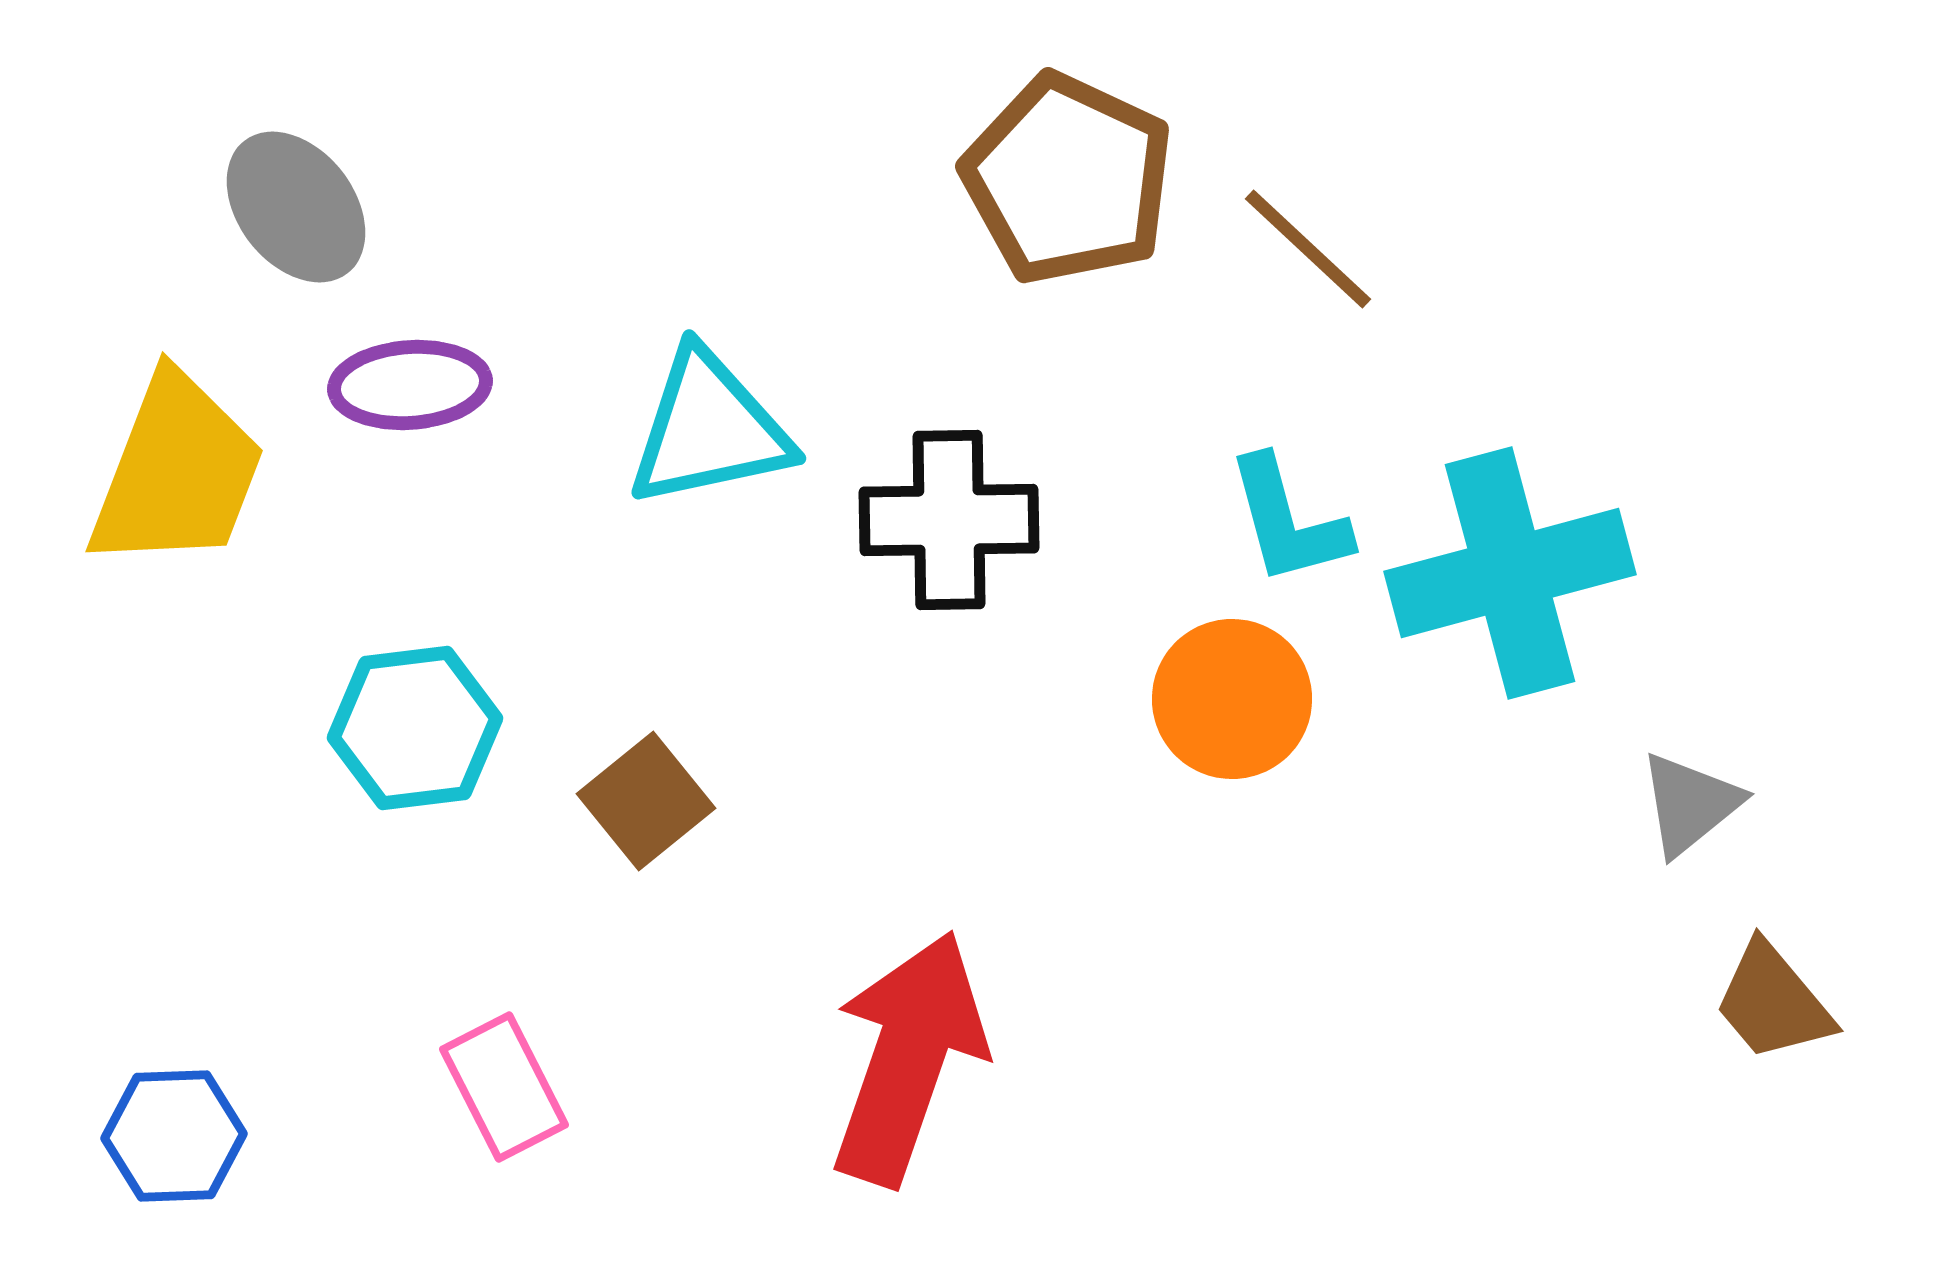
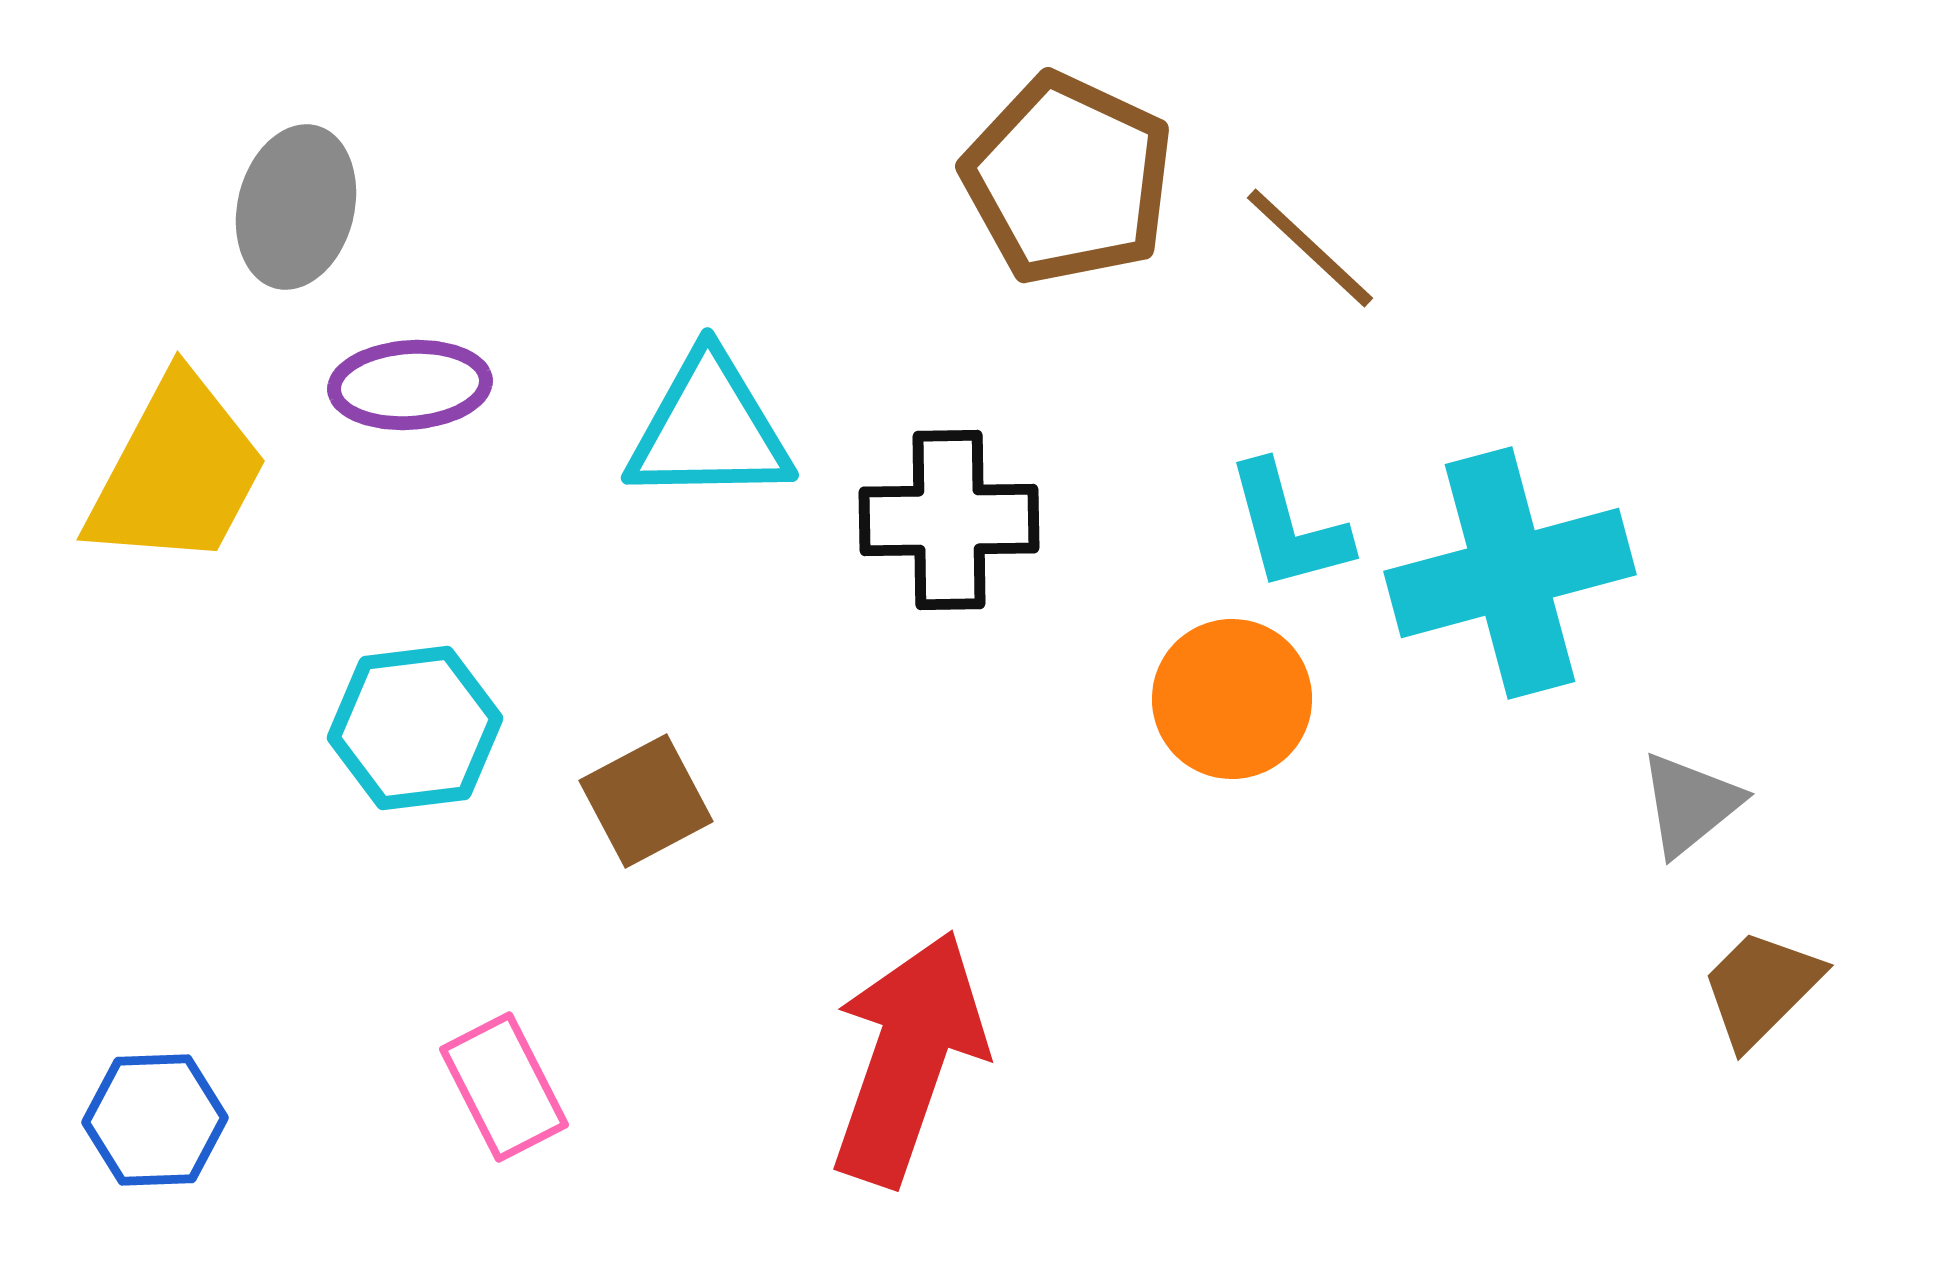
gray ellipse: rotated 52 degrees clockwise
brown line: moved 2 px right, 1 px up
cyan triangle: rotated 11 degrees clockwise
yellow trapezoid: rotated 7 degrees clockwise
cyan L-shape: moved 6 px down
brown square: rotated 11 degrees clockwise
brown trapezoid: moved 12 px left, 14 px up; rotated 85 degrees clockwise
blue hexagon: moved 19 px left, 16 px up
